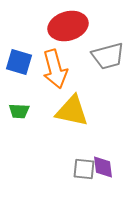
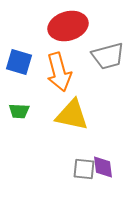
orange arrow: moved 4 px right, 3 px down
yellow triangle: moved 4 px down
